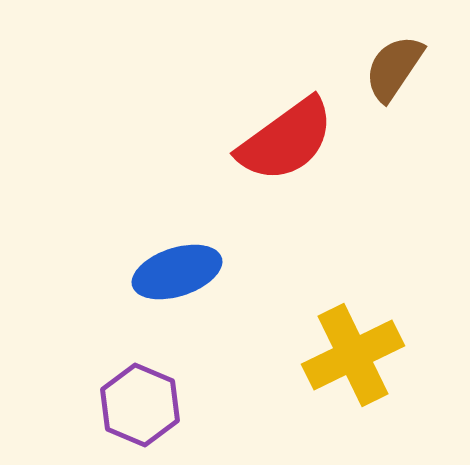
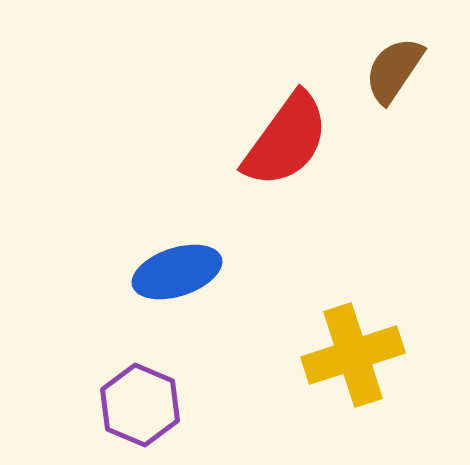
brown semicircle: moved 2 px down
red semicircle: rotated 18 degrees counterclockwise
yellow cross: rotated 8 degrees clockwise
